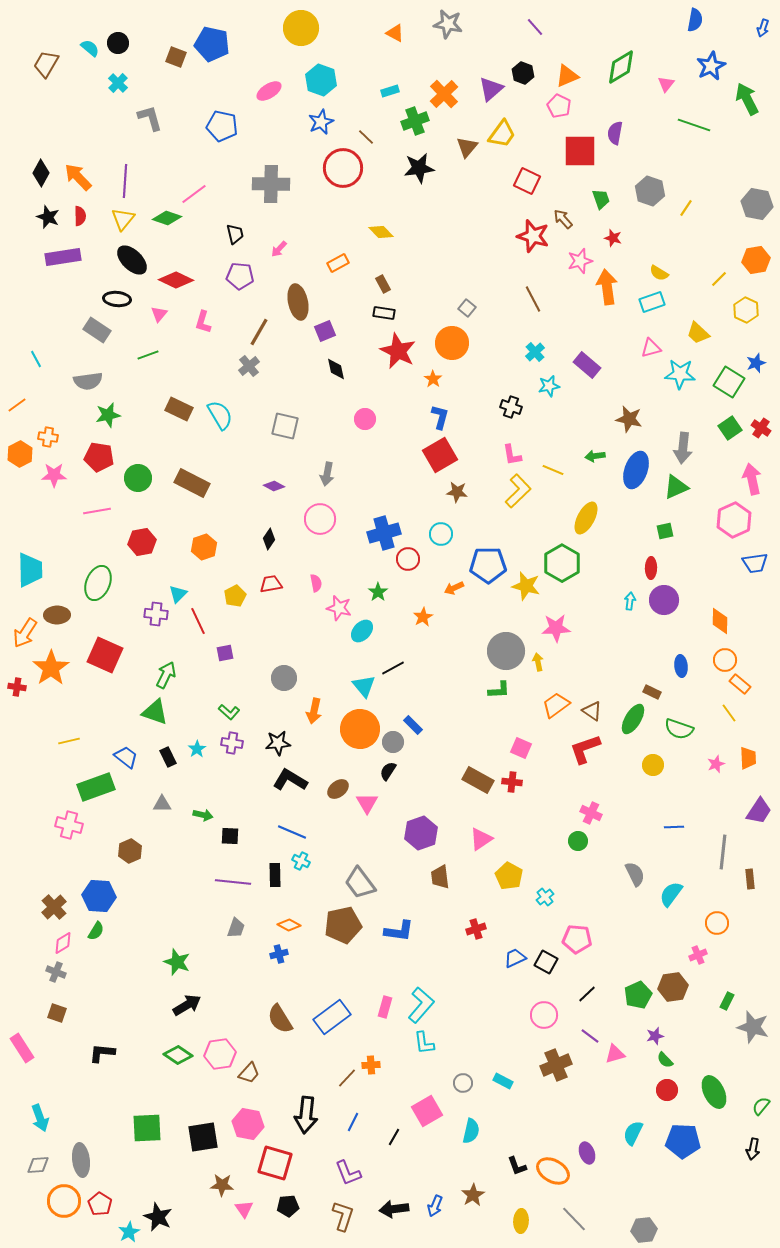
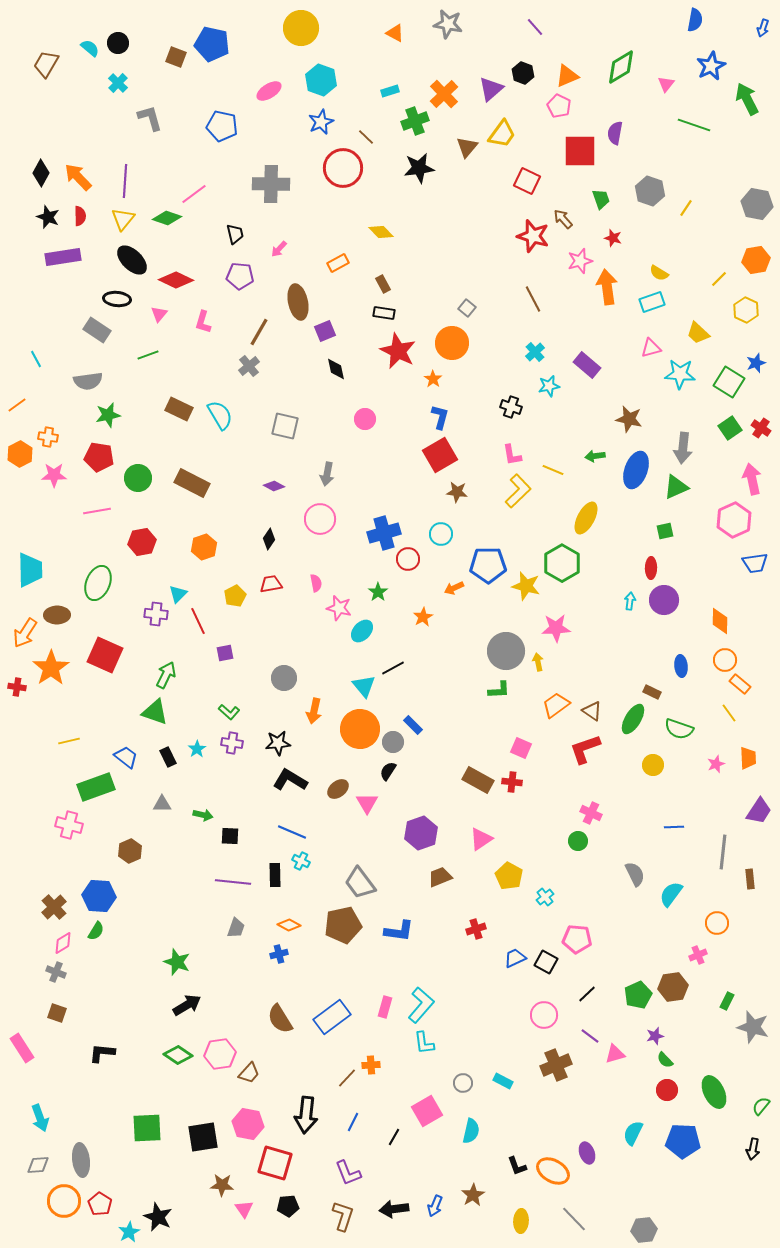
brown trapezoid at (440, 877): rotated 75 degrees clockwise
